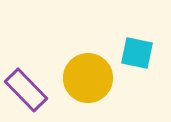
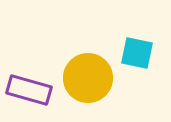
purple rectangle: moved 3 px right; rotated 30 degrees counterclockwise
